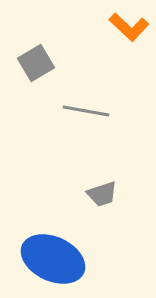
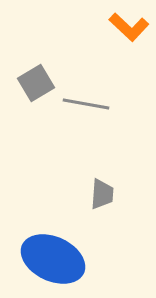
gray square: moved 20 px down
gray line: moved 7 px up
gray trapezoid: rotated 68 degrees counterclockwise
